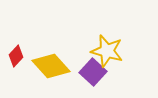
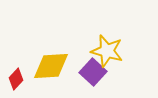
red diamond: moved 23 px down
yellow diamond: rotated 51 degrees counterclockwise
